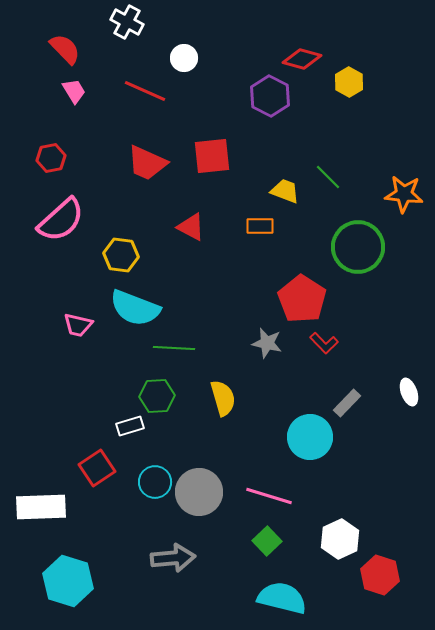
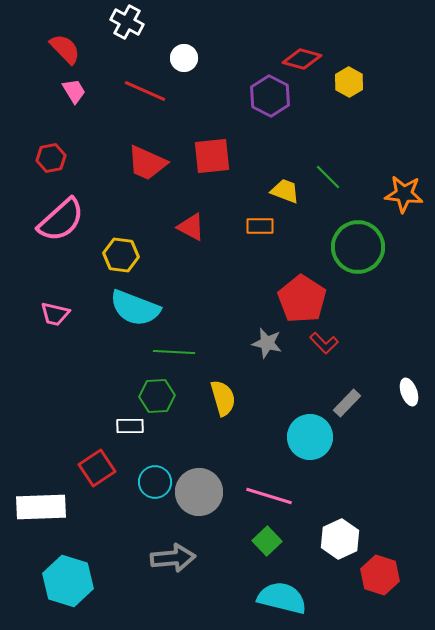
pink trapezoid at (78, 325): moved 23 px left, 11 px up
green line at (174, 348): moved 4 px down
white rectangle at (130, 426): rotated 16 degrees clockwise
